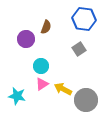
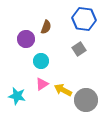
cyan circle: moved 5 px up
yellow arrow: moved 1 px down
